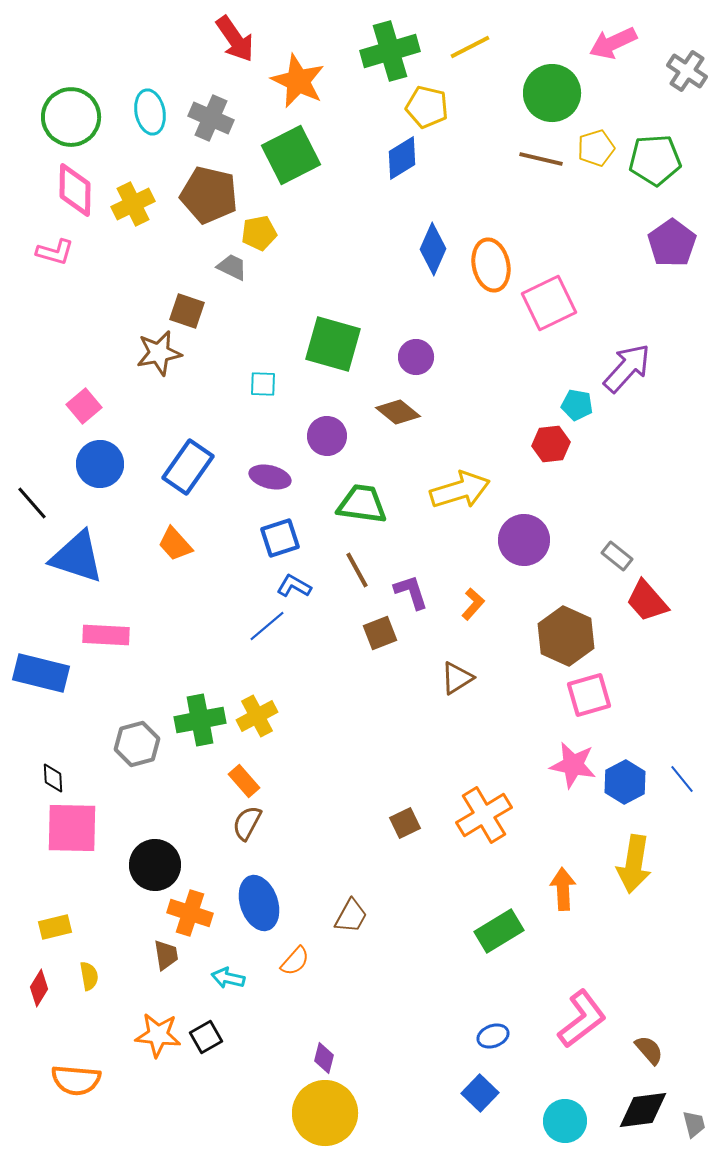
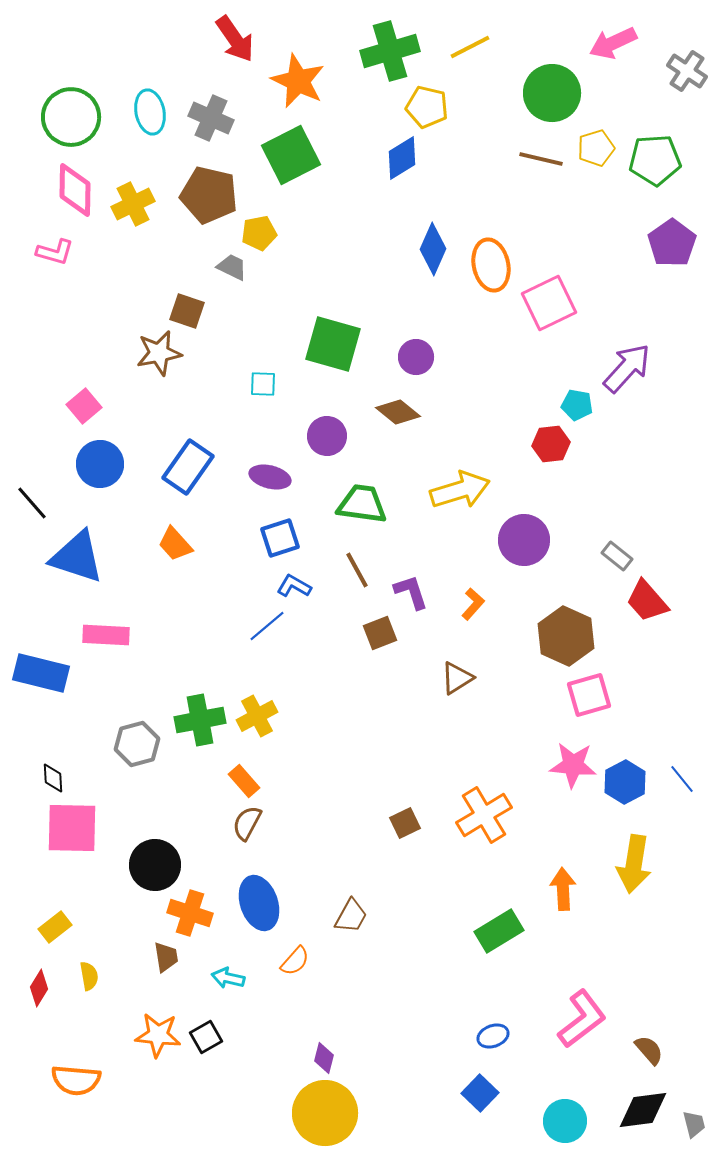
pink star at (573, 765): rotated 6 degrees counterclockwise
yellow rectangle at (55, 927): rotated 24 degrees counterclockwise
brown trapezoid at (166, 955): moved 2 px down
